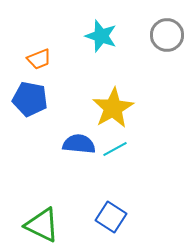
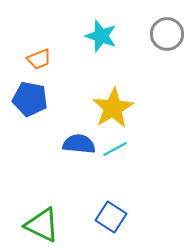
gray circle: moved 1 px up
